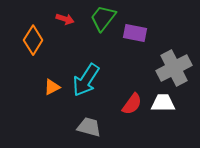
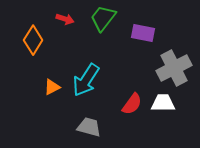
purple rectangle: moved 8 px right
